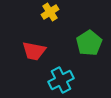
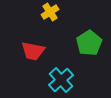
red trapezoid: moved 1 px left
cyan cross: rotated 15 degrees counterclockwise
